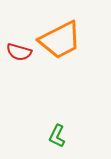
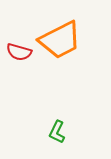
green L-shape: moved 4 px up
